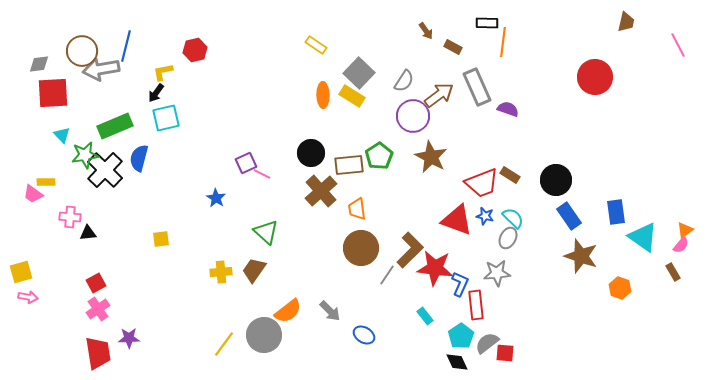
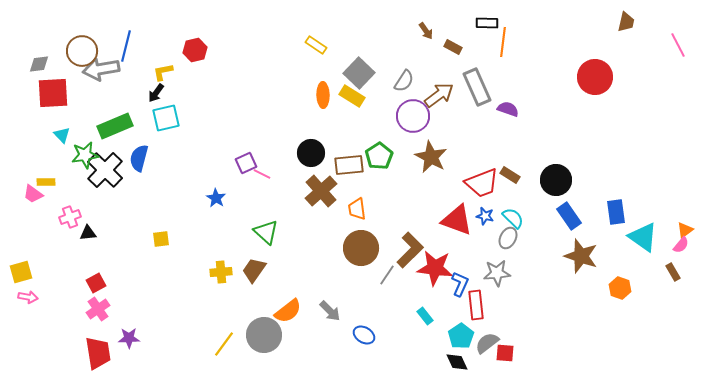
pink cross at (70, 217): rotated 25 degrees counterclockwise
